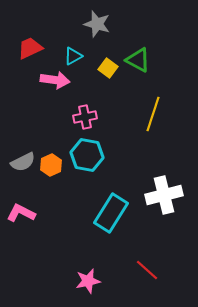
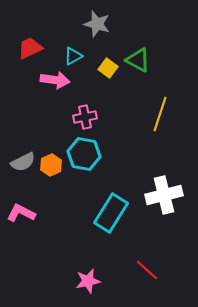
yellow line: moved 7 px right
cyan hexagon: moved 3 px left, 1 px up
